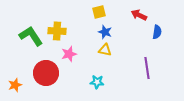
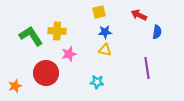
blue star: rotated 24 degrees counterclockwise
orange star: moved 1 px down
